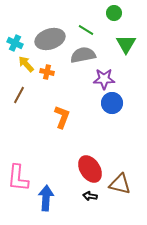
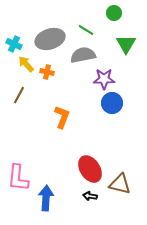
cyan cross: moved 1 px left, 1 px down
